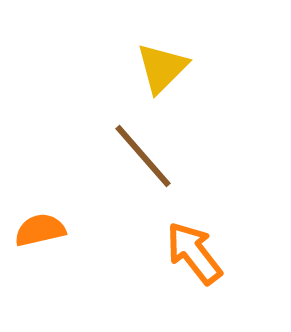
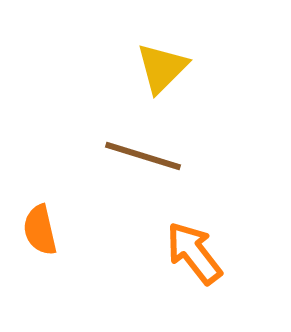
brown line: rotated 32 degrees counterclockwise
orange semicircle: rotated 90 degrees counterclockwise
